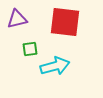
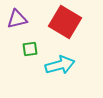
red square: rotated 24 degrees clockwise
cyan arrow: moved 5 px right, 1 px up
